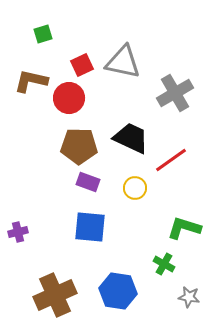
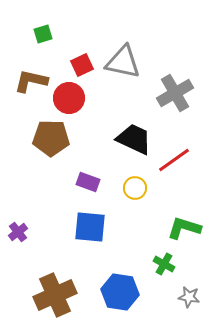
black trapezoid: moved 3 px right, 1 px down
brown pentagon: moved 28 px left, 8 px up
red line: moved 3 px right
purple cross: rotated 24 degrees counterclockwise
blue hexagon: moved 2 px right, 1 px down
